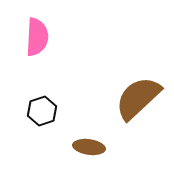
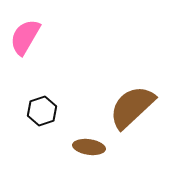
pink semicircle: moved 12 px left; rotated 153 degrees counterclockwise
brown semicircle: moved 6 px left, 9 px down
